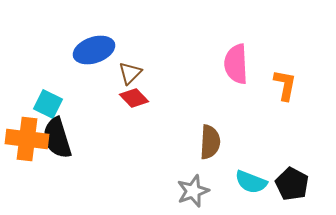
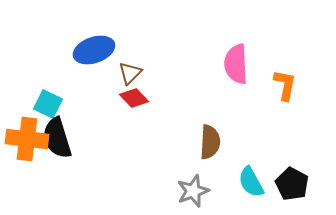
cyan semicircle: rotated 40 degrees clockwise
